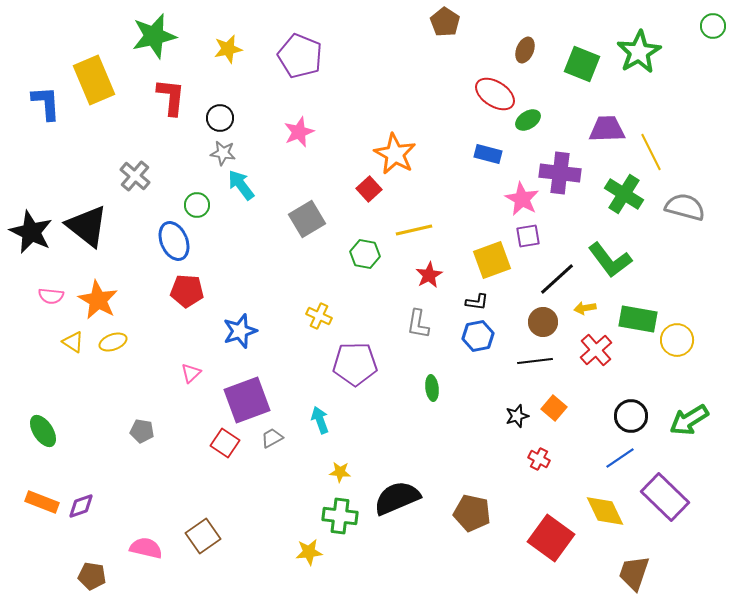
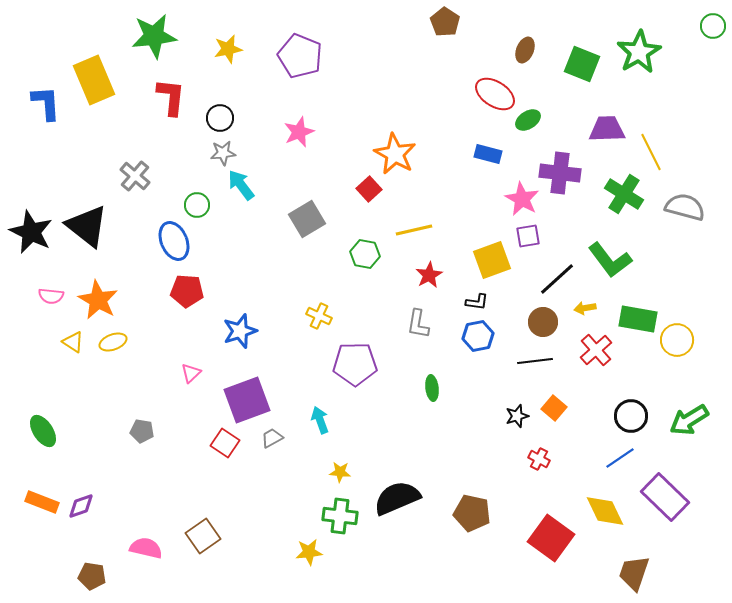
green star at (154, 36): rotated 6 degrees clockwise
gray star at (223, 153): rotated 15 degrees counterclockwise
